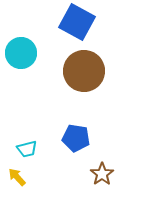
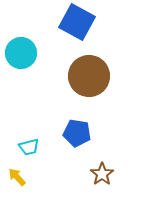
brown circle: moved 5 px right, 5 px down
blue pentagon: moved 1 px right, 5 px up
cyan trapezoid: moved 2 px right, 2 px up
